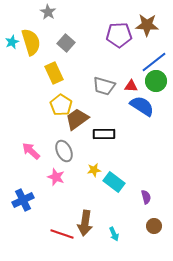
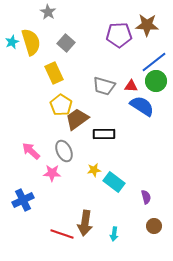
pink star: moved 4 px left, 4 px up; rotated 18 degrees counterclockwise
cyan arrow: rotated 32 degrees clockwise
